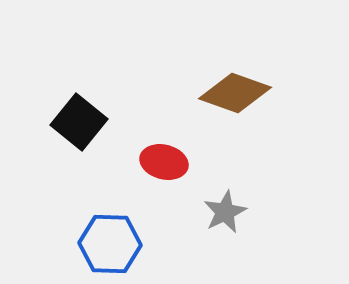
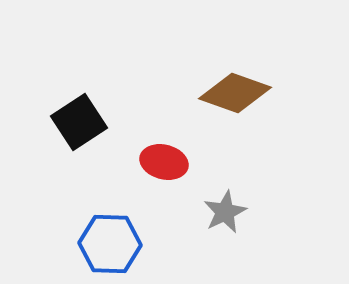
black square: rotated 18 degrees clockwise
